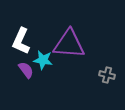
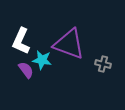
purple triangle: rotated 16 degrees clockwise
cyan star: moved 1 px left
gray cross: moved 4 px left, 11 px up
